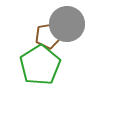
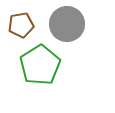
brown pentagon: moved 27 px left, 11 px up
